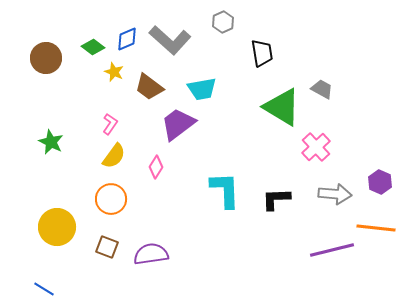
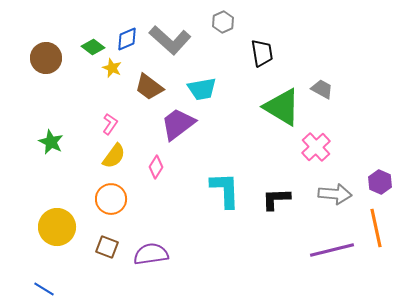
yellow star: moved 2 px left, 4 px up
orange line: rotated 72 degrees clockwise
